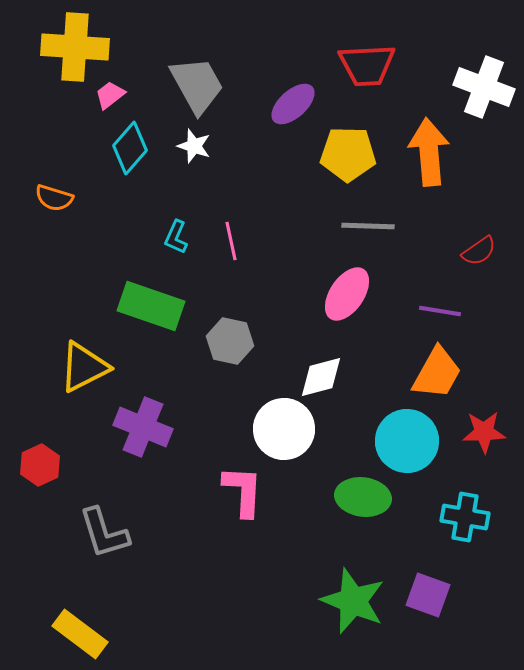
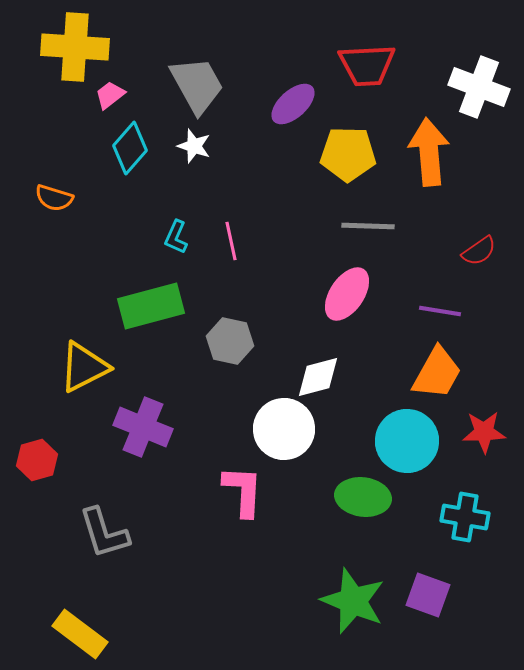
white cross: moved 5 px left
green rectangle: rotated 34 degrees counterclockwise
white diamond: moved 3 px left
red hexagon: moved 3 px left, 5 px up; rotated 9 degrees clockwise
